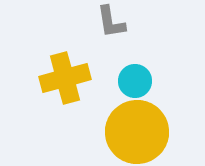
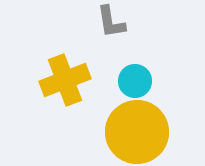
yellow cross: moved 2 px down; rotated 6 degrees counterclockwise
